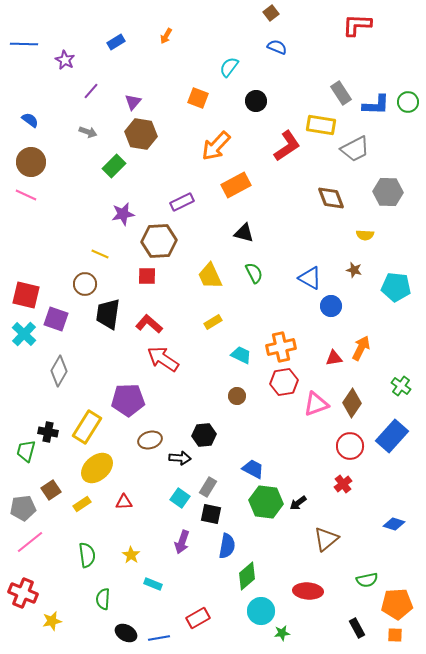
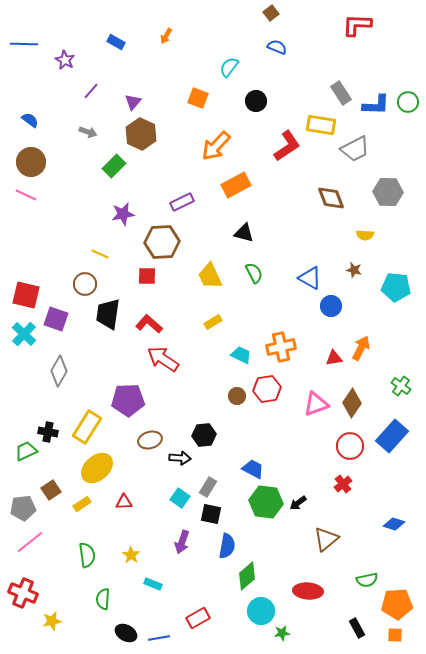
blue rectangle at (116, 42): rotated 60 degrees clockwise
brown hexagon at (141, 134): rotated 16 degrees clockwise
brown hexagon at (159, 241): moved 3 px right, 1 px down
red hexagon at (284, 382): moved 17 px left, 7 px down
green trapezoid at (26, 451): rotated 50 degrees clockwise
